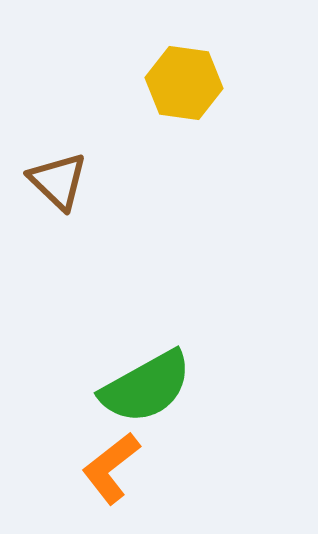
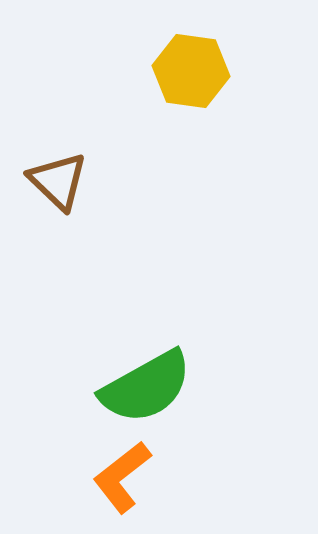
yellow hexagon: moved 7 px right, 12 px up
orange L-shape: moved 11 px right, 9 px down
